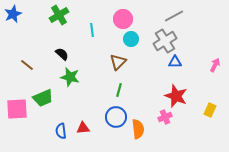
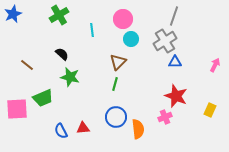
gray line: rotated 42 degrees counterclockwise
green line: moved 4 px left, 6 px up
blue semicircle: rotated 21 degrees counterclockwise
